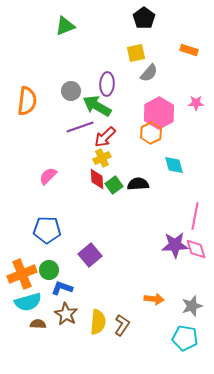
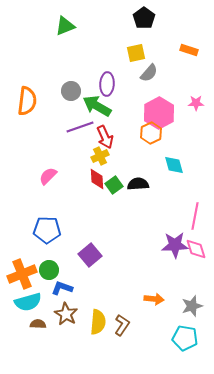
red arrow: rotated 70 degrees counterclockwise
yellow cross: moved 2 px left, 2 px up
